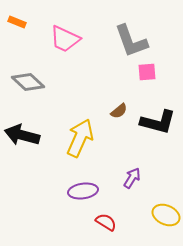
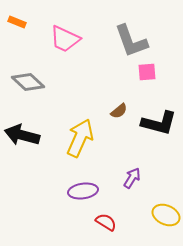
black L-shape: moved 1 px right, 1 px down
